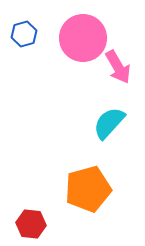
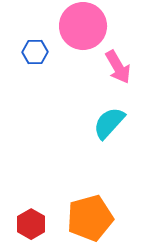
blue hexagon: moved 11 px right, 18 px down; rotated 15 degrees clockwise
pink circle: moved 12 px up
orange pentagon: moved 2 px right, 29 px down
red hexagon: rotated 24 degrees clockwise
